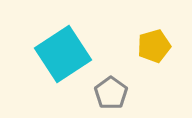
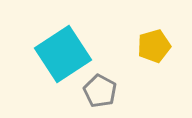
gray pentagon: moved 11 px left, 2 px up; rotated 8 degrees counterclockwise
